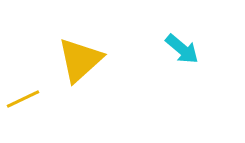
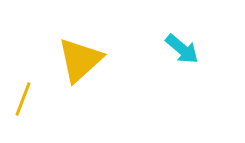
yellow line: rotated 44 degrees counterclockwise
